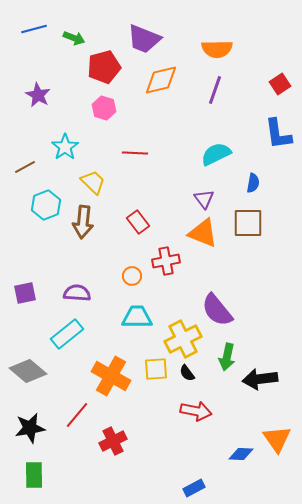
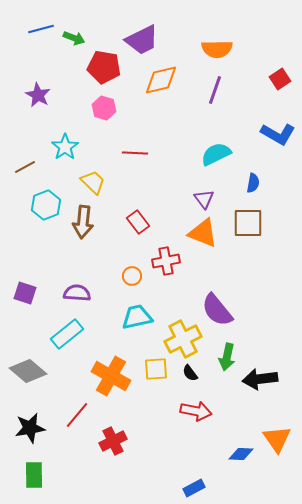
blue line at (34, 29): moved 7 px right
purple trapezoid at (144, 39): moved 2 px left, 1 px down; rotated 48 degrees counterclockwise
red pentagon at (104, 67): rotated 24 degrees clockwise
red square at (280, 84): moved 5 px up
blue L-shape at (278, 134): rotated 52 degrees counterclockwise
purple square at (25, 293): rotated 30 degrees clockwise
cyan trapezoid at (137, 317): rotated 12 degrees counterclockwise
black semicircle at (187, 373): moved 3 px right
